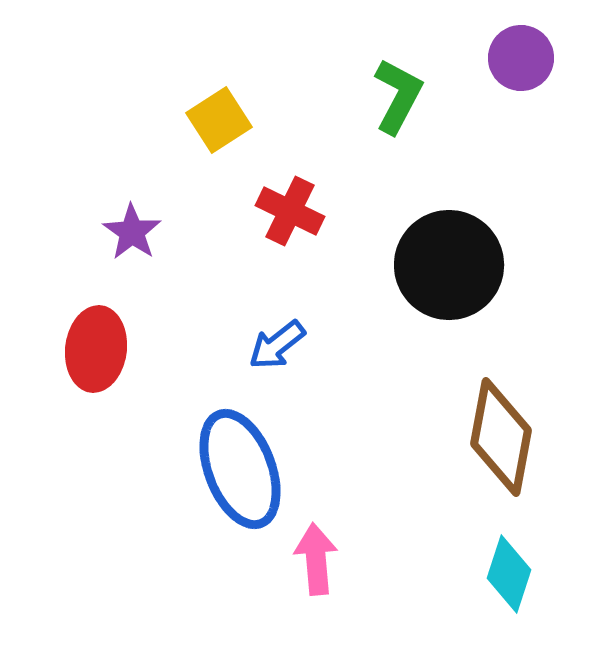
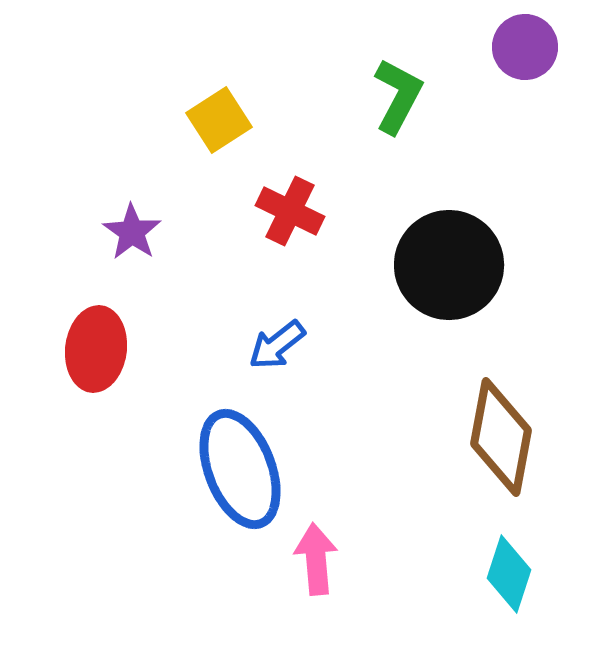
purple circle: moved 4 px right, 11 px up
